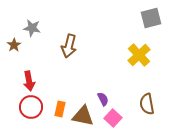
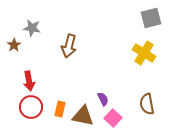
yellow cross: moved 5 px right, 2 px up; rotated 15 degrees counterclockwise
